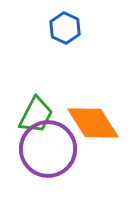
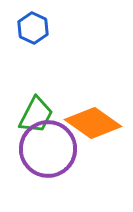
blue hexagon: moved 32 px left
orange diamond: rotated 22 degrees counterclockwise
